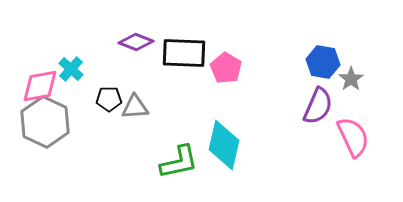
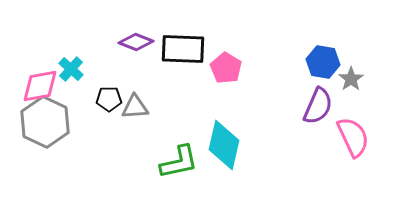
black rectangle: moved 1 px left, 4 px up
